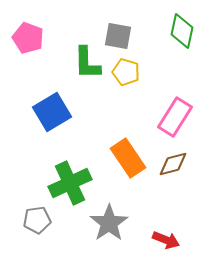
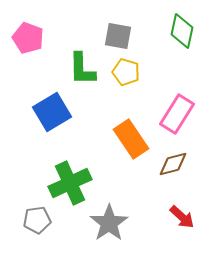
green L-shape: moved 5 px left, 6 px down
pink rectangle: moved 2 px right, 3 px up
orange rectangle: moved 3 px right, 19 px up
red arrow: moved 16 px right, 23 px up; rotated 20 degrees clockwise
